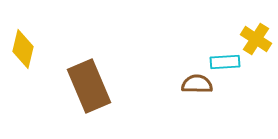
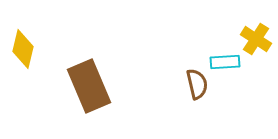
brown semicircle: rotated 76 degrees clockwise
